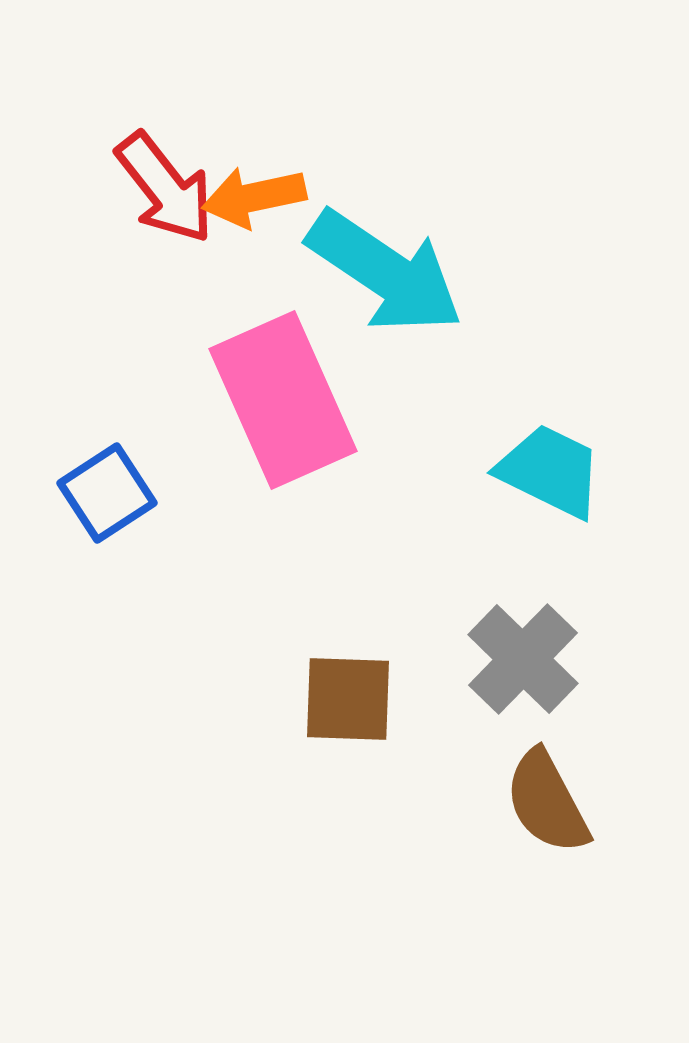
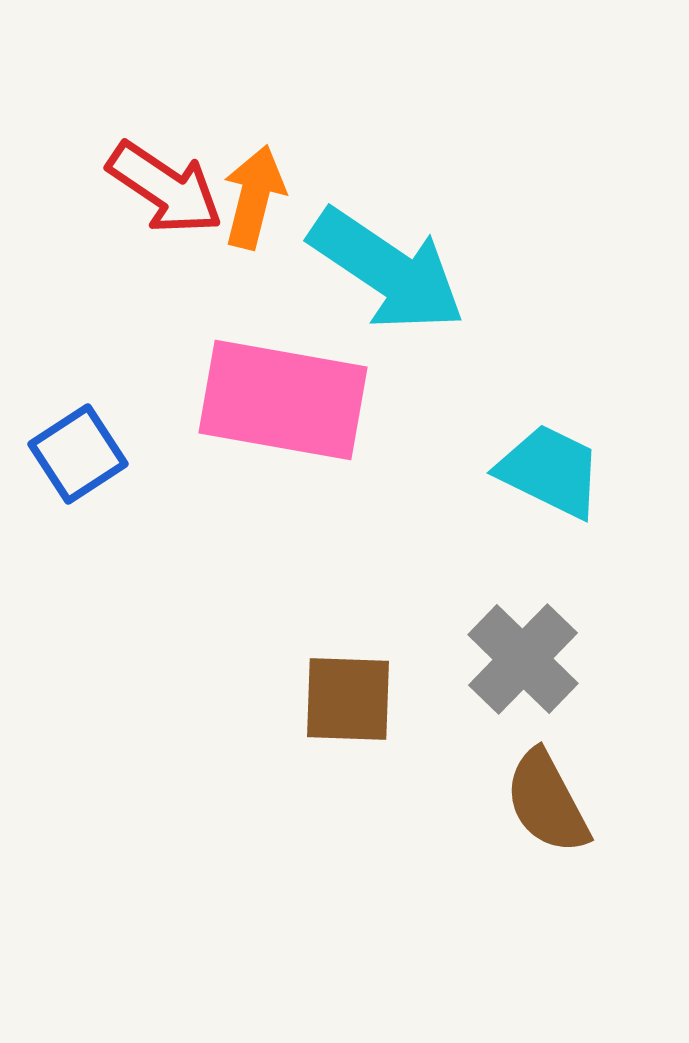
red arrow: rotated 18 degrees counterclockwise
orange arrow: rotated 116 degrees clockwise
cyan arrow: moved 2 px right, 2 px up
pink rectangle: rotated 56 degrees counterclockwise
blue square: moved 29 px left, 39 px up
